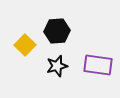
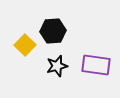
black hexagon: moved 4 px left
purple rectangle: moved 2 px left
